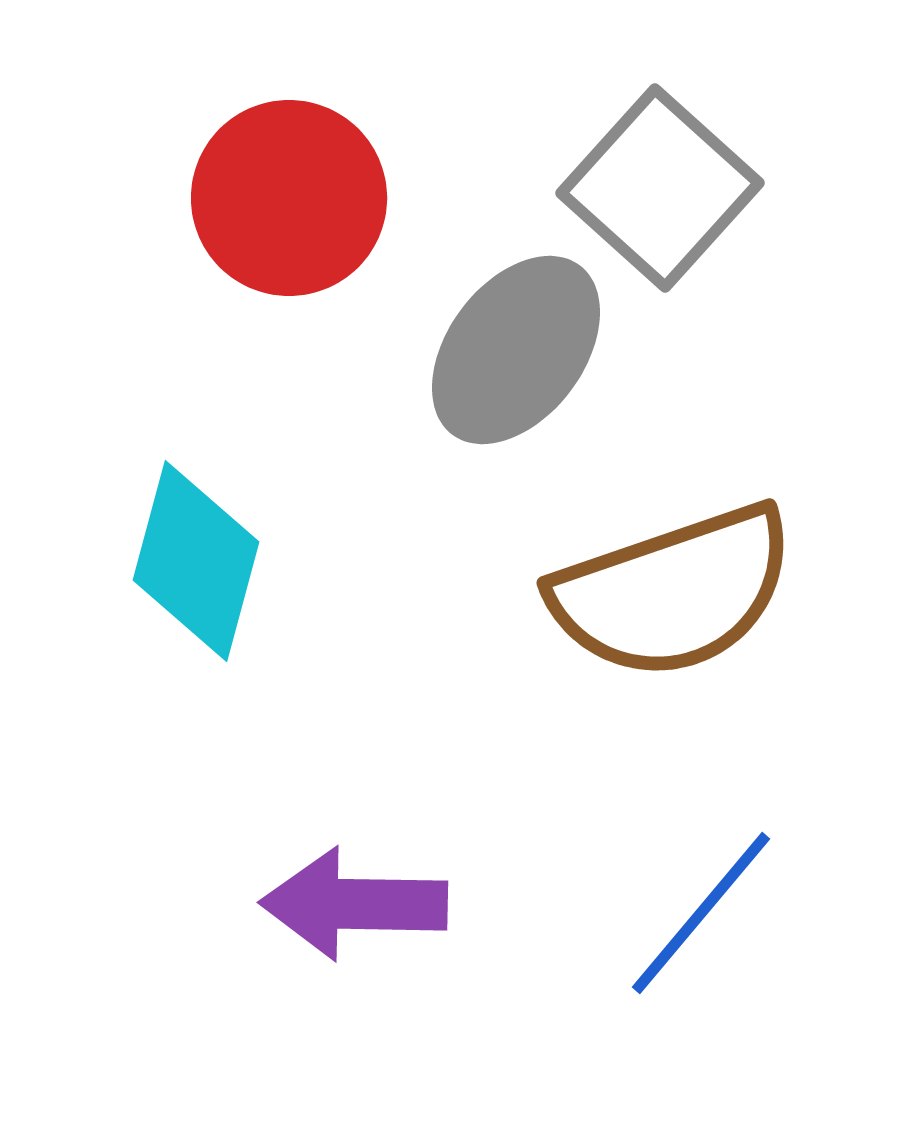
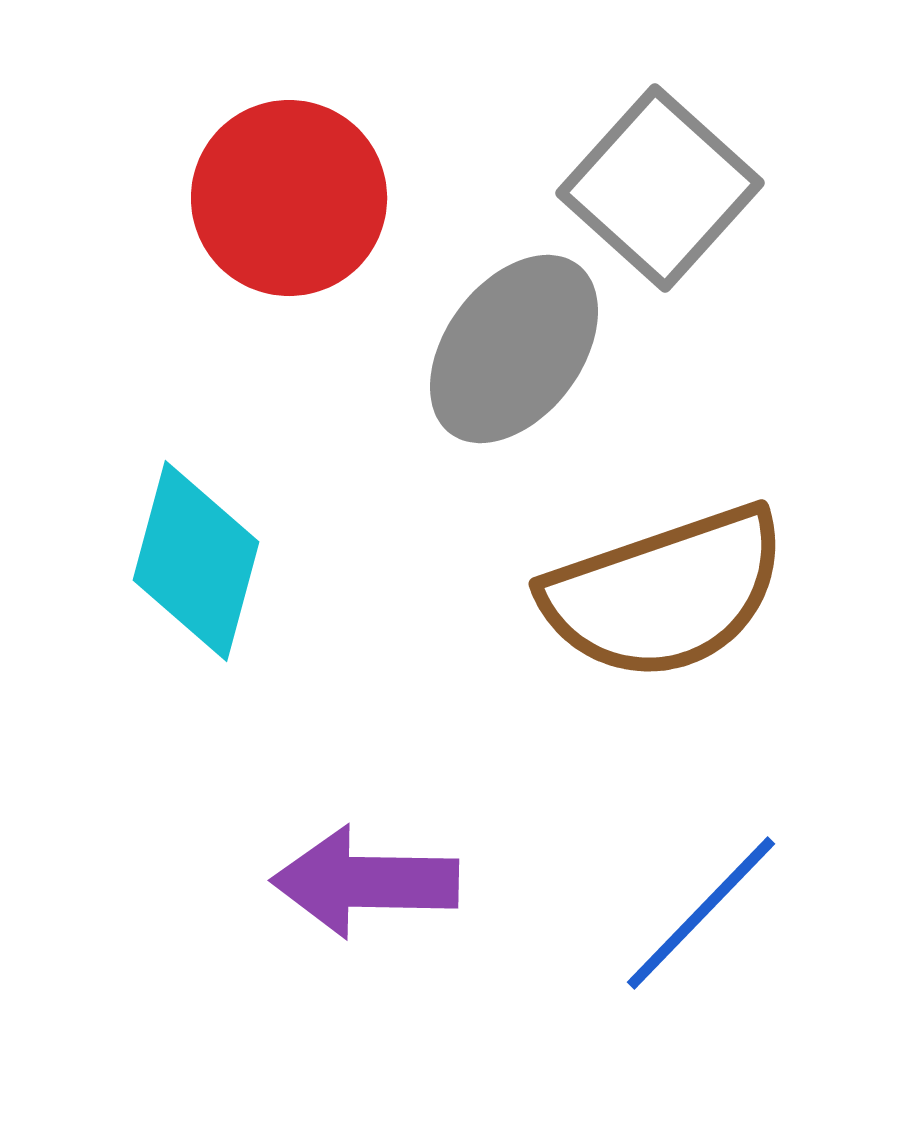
gray ellipse: moved 2 px left, 1 px up
brown semicircle: moved 8 px left, 1 px down
purple arrow: moved 11 px right, 22 px up
blue line: rotated 4 degrees clockwise
